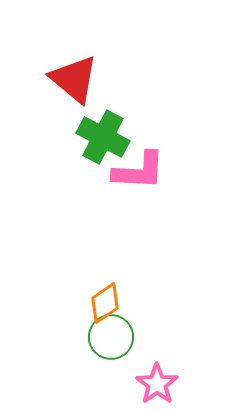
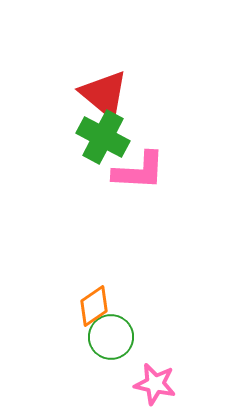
red triangle: moved 30 px right, 15 px down
orange diamond: moved 11 px left, 3 px down
pink star: moved 2 px left; rotated 24 degrees counterclockwise
